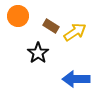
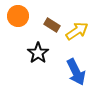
brown rectangle: moved 1 px right, 1 px up
yellow arrow: moved 2 px right, 1 px up
blue arrow: moved 7 px up; rotated 116 degrees counterclockwise
